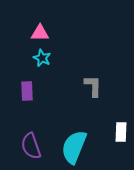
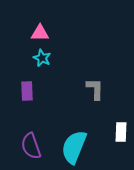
gray L-shape: moved 2 px right, 3 px down
